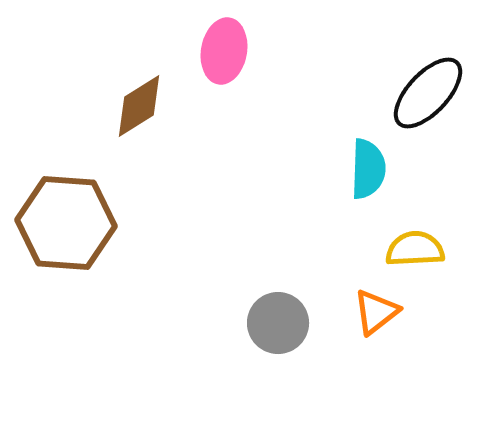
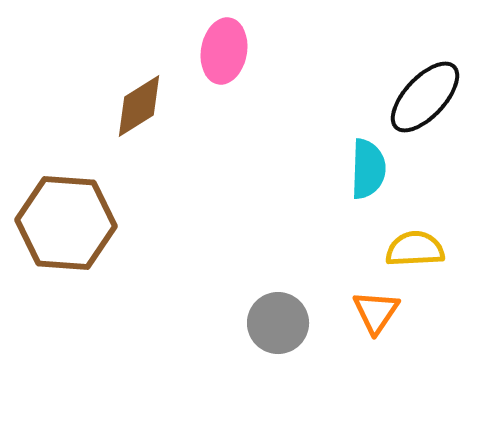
black ellipse: moved 3 px left, 4 px down
orange triangle: rotated 18 degrees counterclockwise
